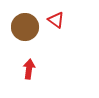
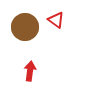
red arrow: moved 1 px right, 2 px down
